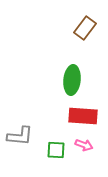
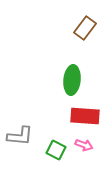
red rectangle: moved 2 px right
green square: rotated 24 degrees clockwise
